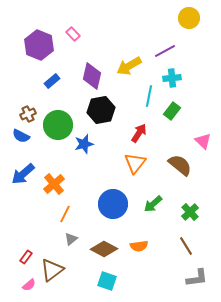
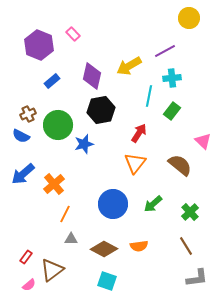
gray triangle: rotated 40 degrees clockwise
